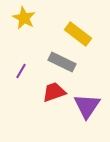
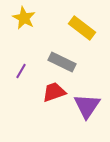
yellow rectangle: moved 4 px right, 6 px up
